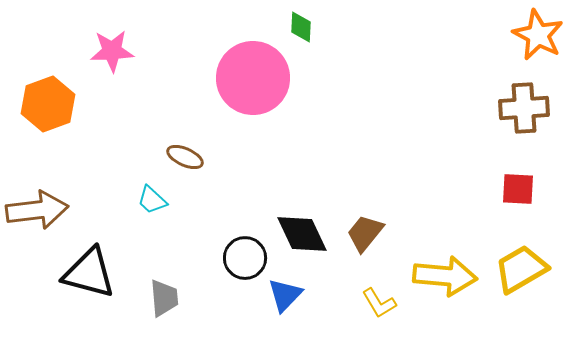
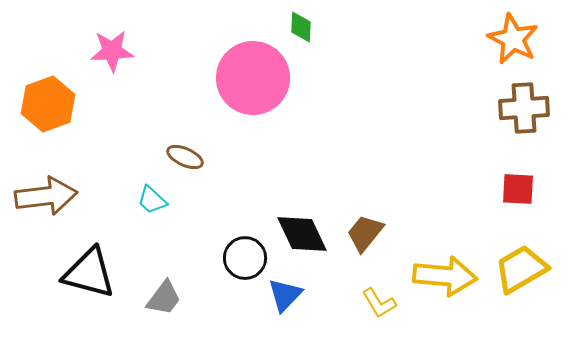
orange star: moved 25 px left, 4 px down
brown arrow: moved 9 px right, 14 px up
gray trapezoid: rotated 42 degrees clockwise
